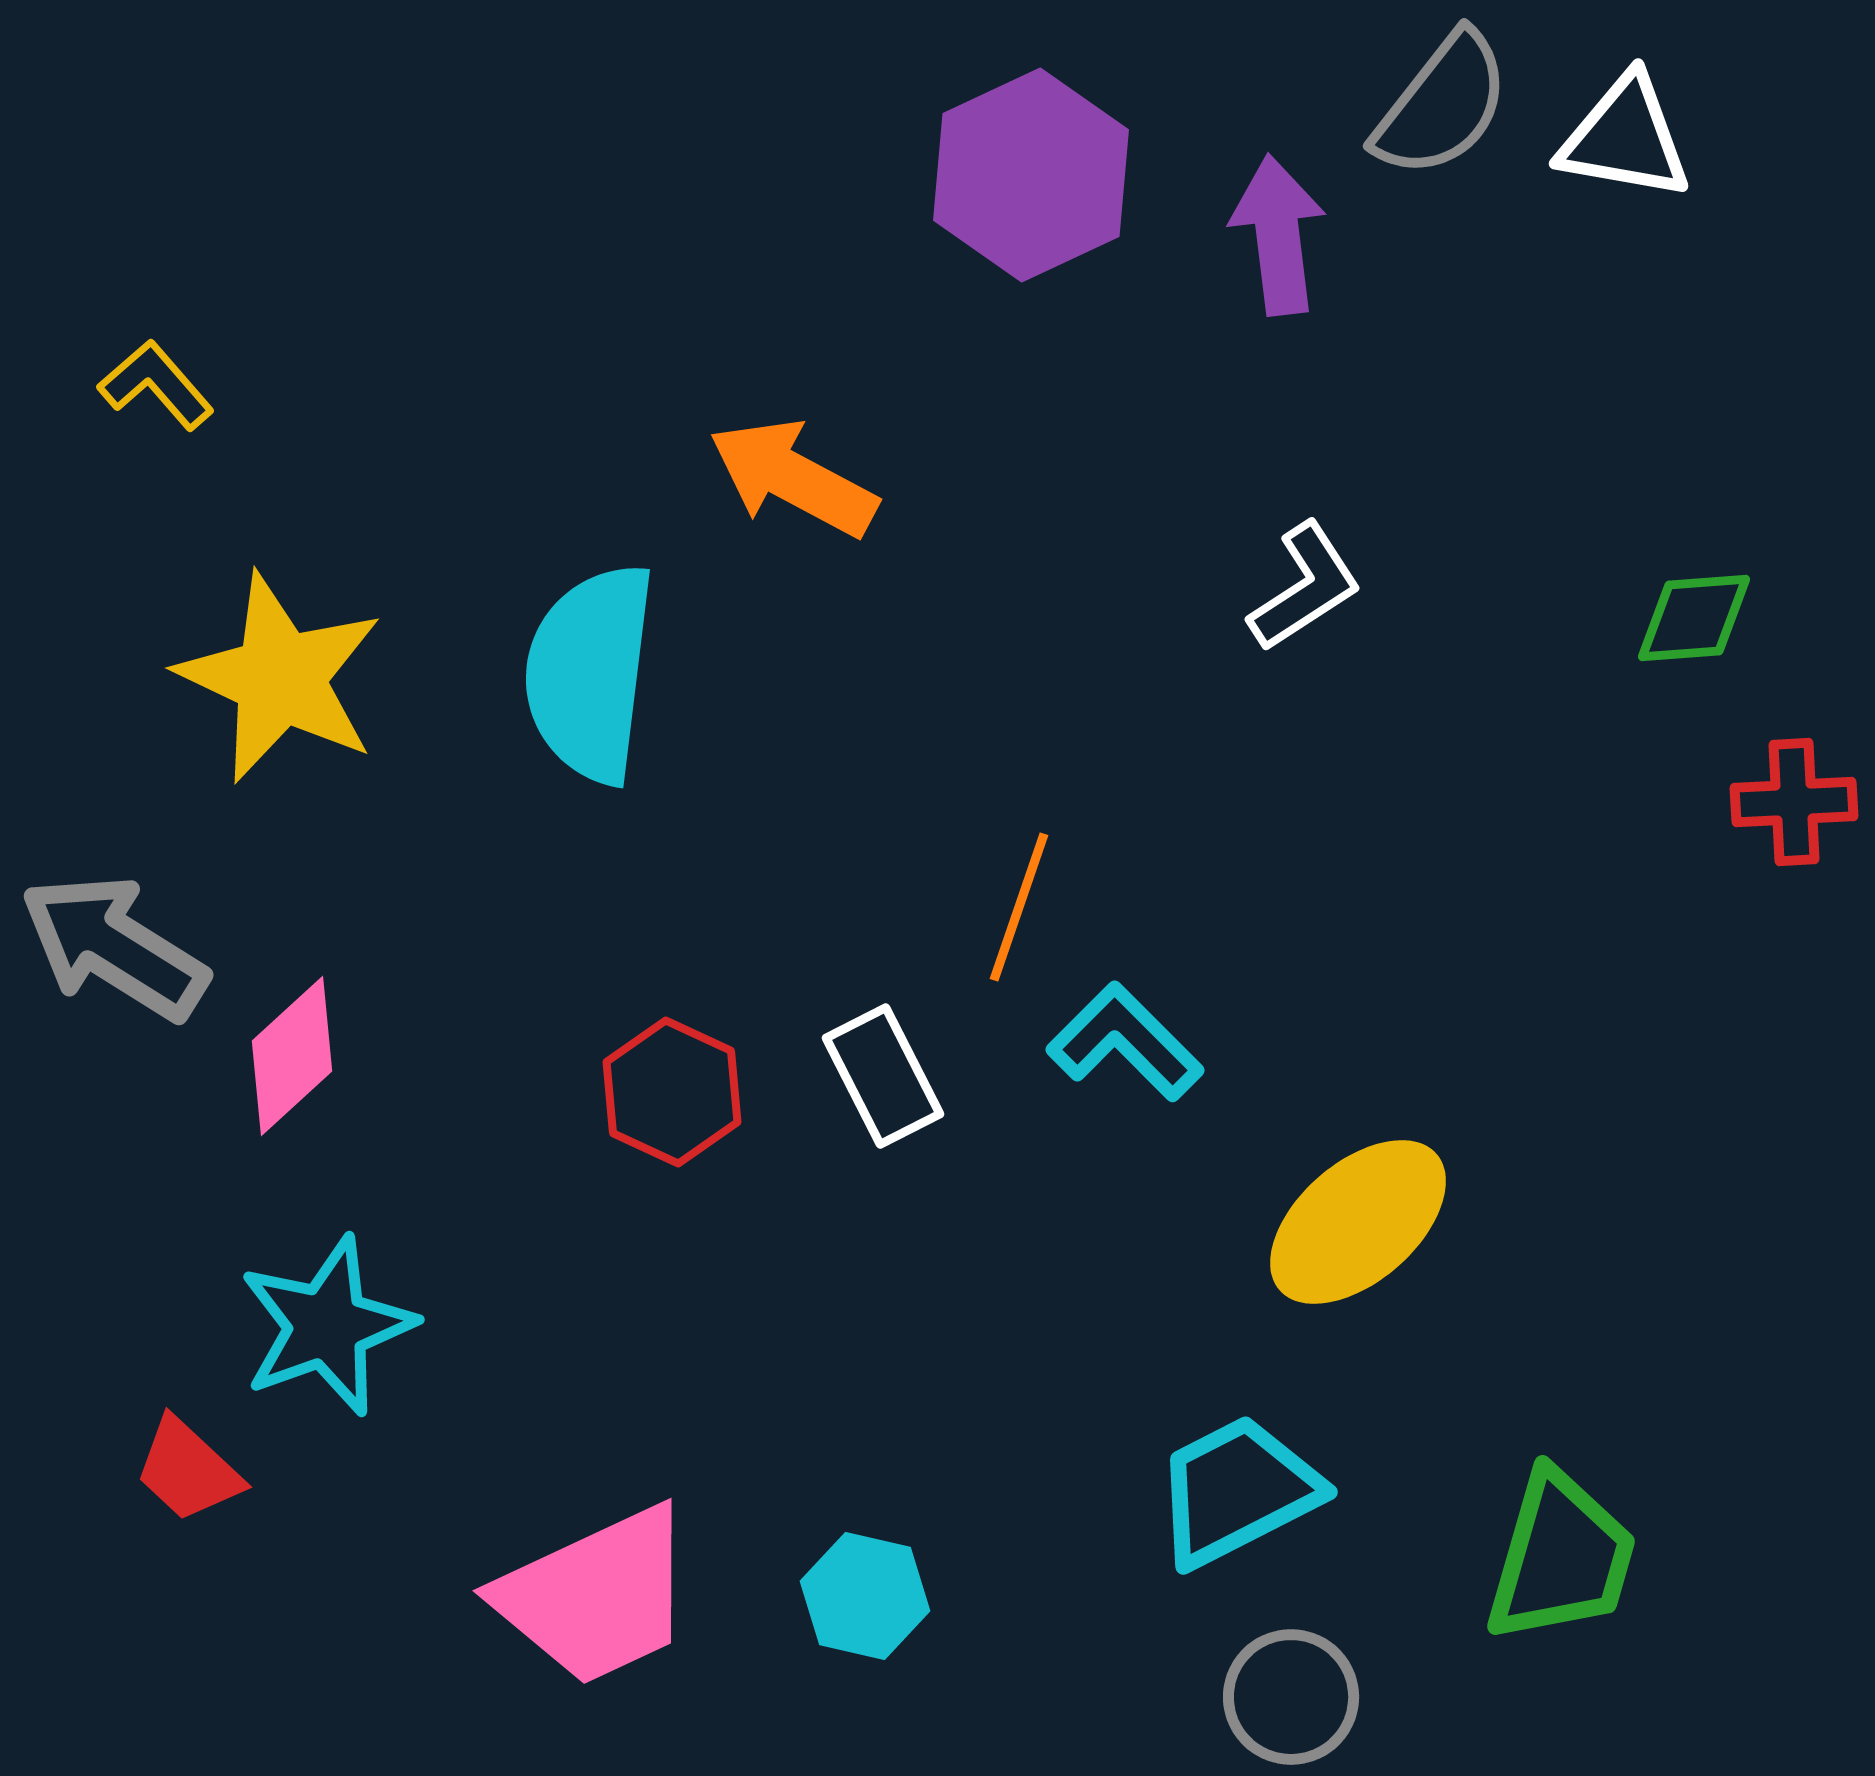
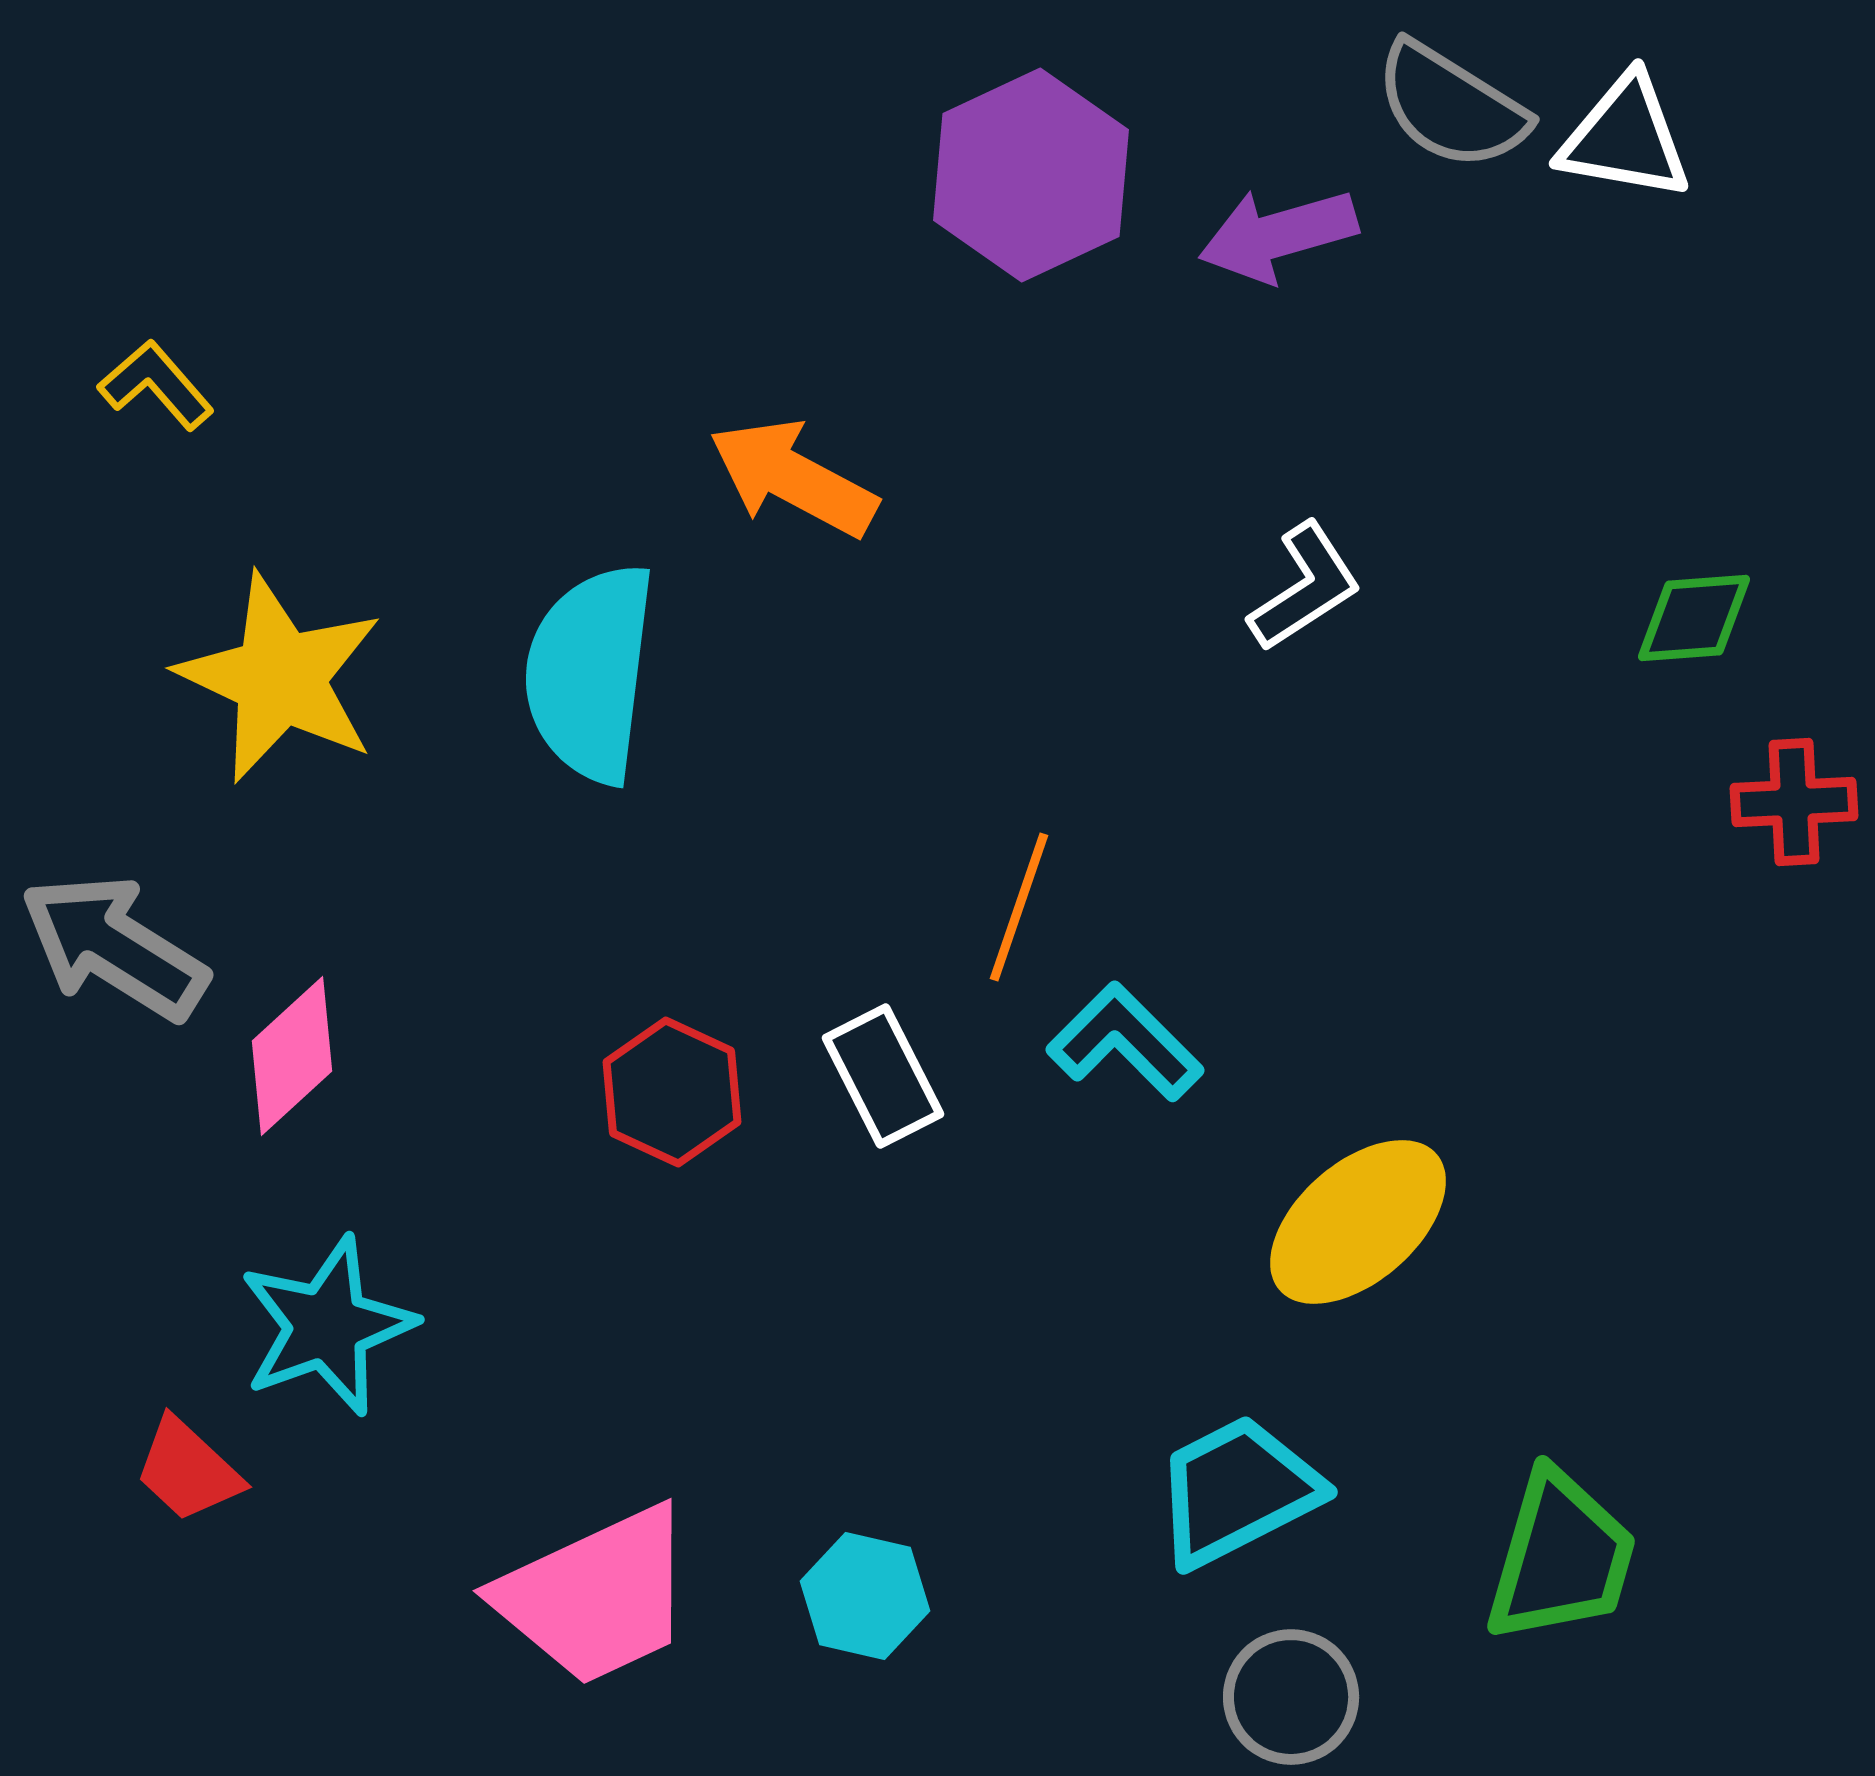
gray semicircle: moved 9 px right, 1 px down; rotated 84 degrees clockwise
purple arrow: rotated 99 degrees counterclockwise
